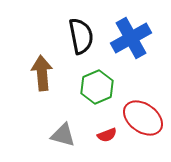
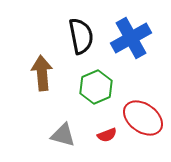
green hexagon: moved 1 px left
